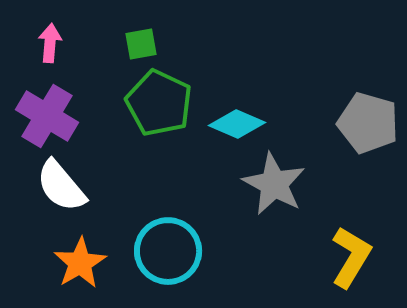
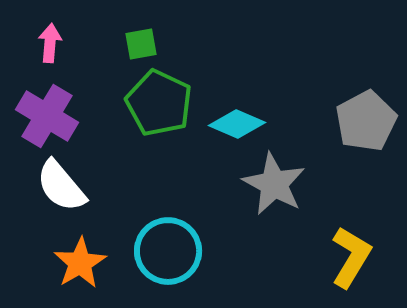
gray pentagon: moved 2 px left, 2 px up; rotated 28 degrees clockwise
